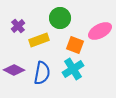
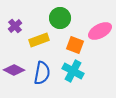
purple cross: moved 3 px left
cyan cross: moved 2 px down; rotated 30 degrees counterclockwise
